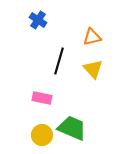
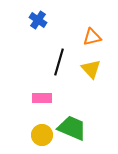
black line: moved 1 px down
yellow triangle: moved 2 px left
pink rectangle: rotated 12 degrees counterclockwise
